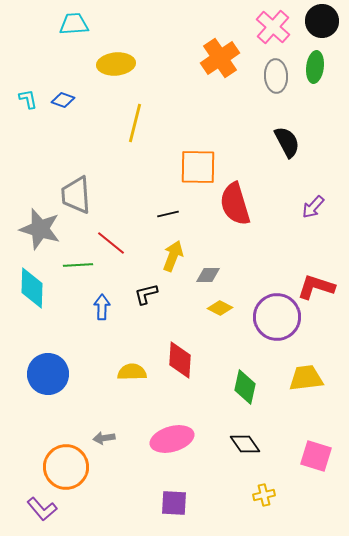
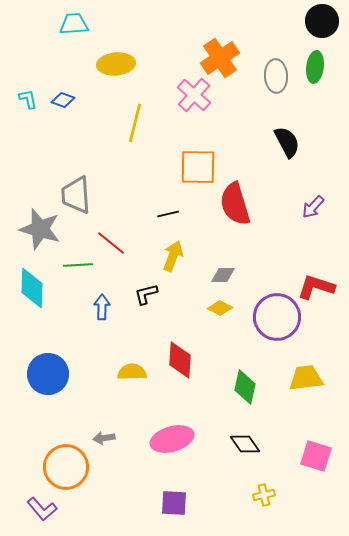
pink cross: moved 79 px left, 68 px down
gray diamond: moved 15 px right
